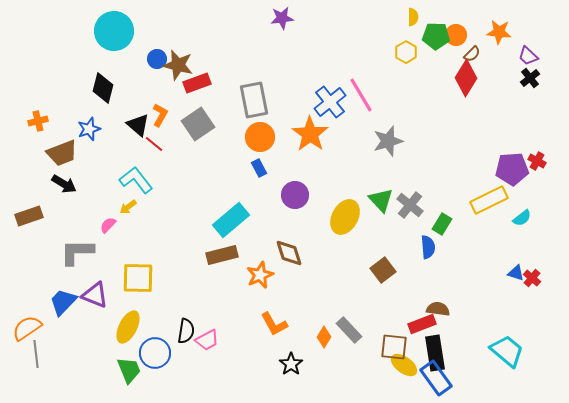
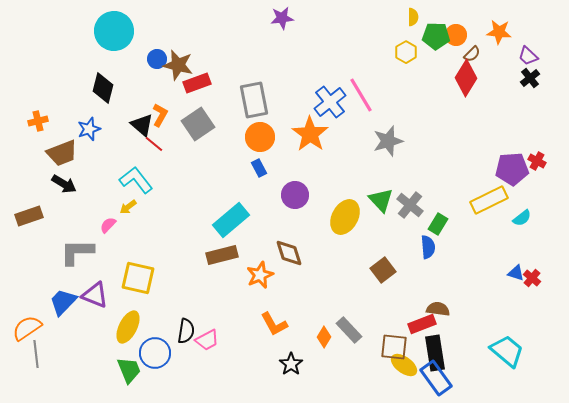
black triangle at (138, 125): moved 4 px right
green rectangle at (442, 224): moved 4 px left
yellow square at (138, 278): rotated 12 degrees clockwise
